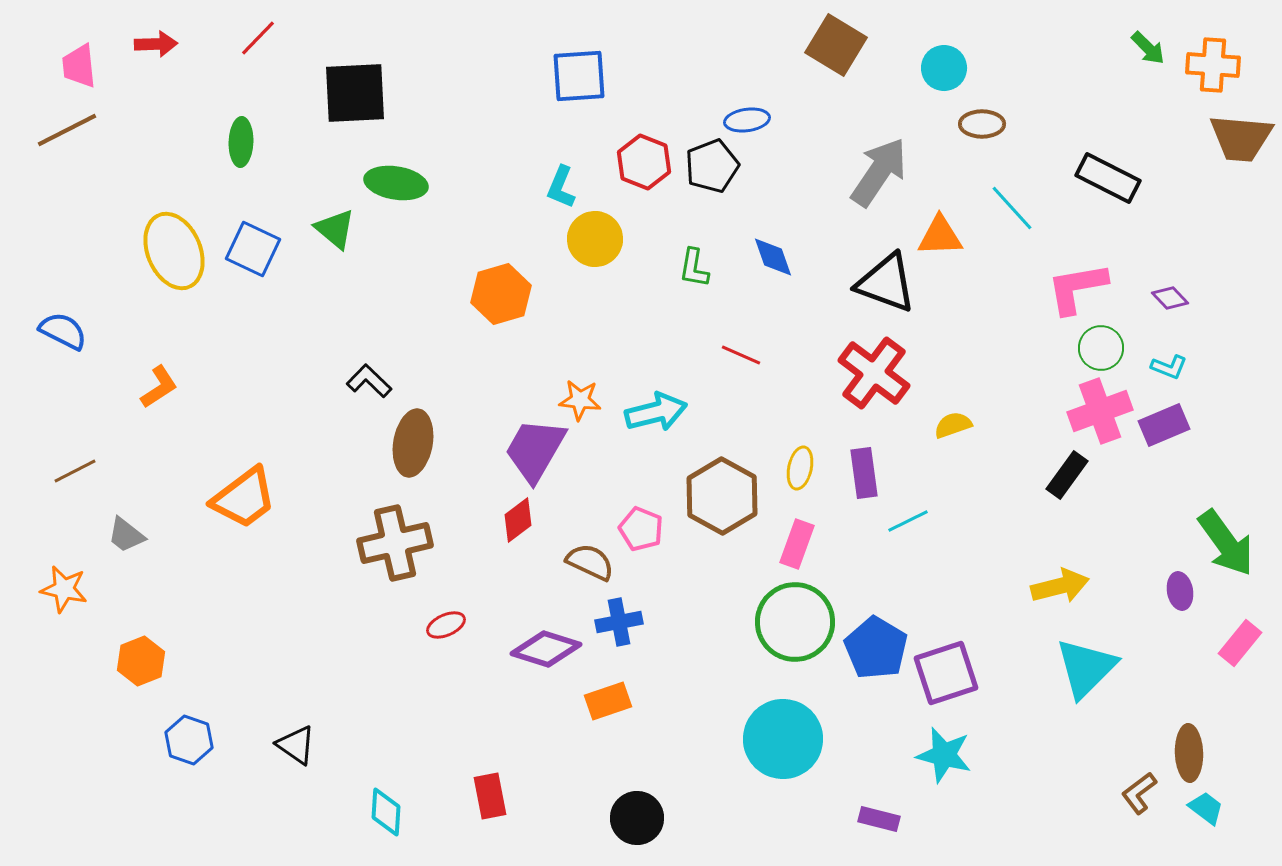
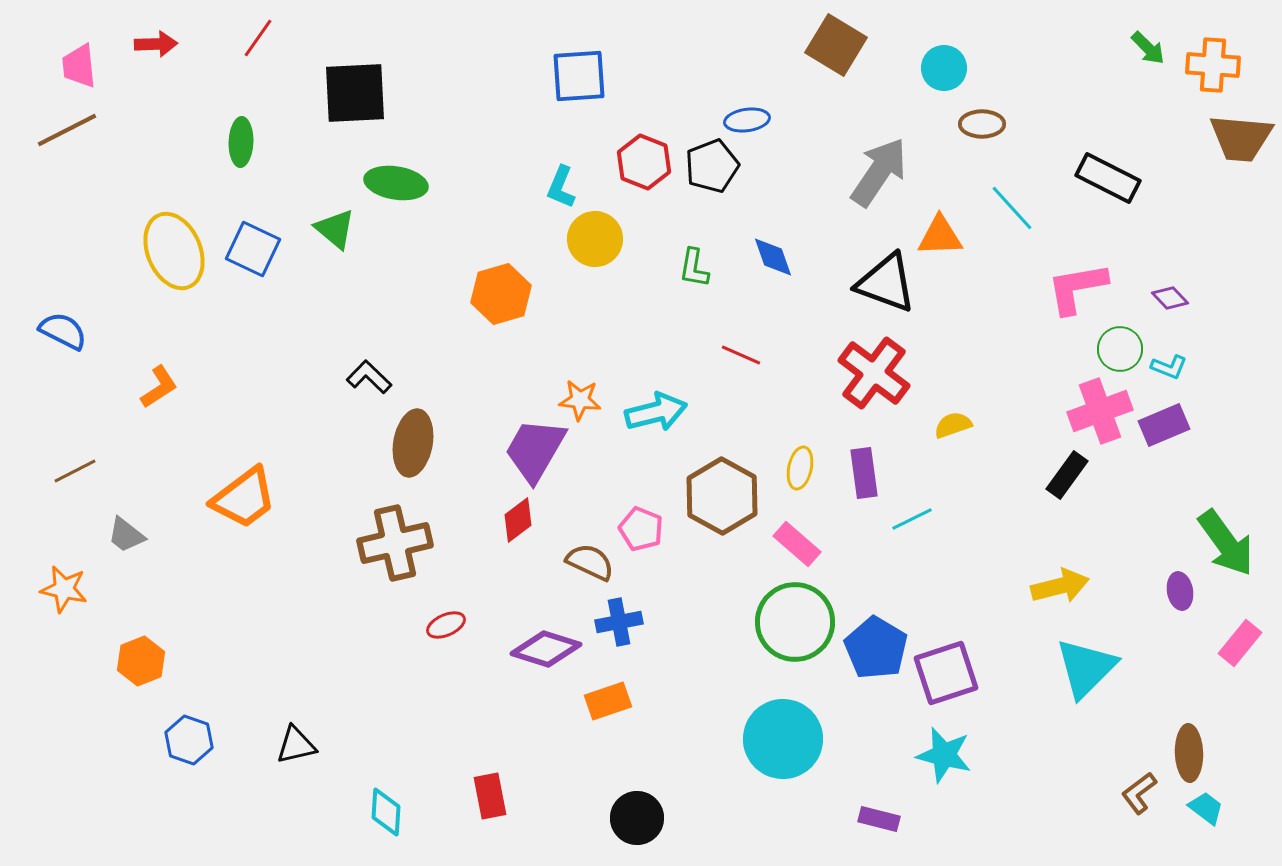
red line at (258, 38): rotated 9 degrees counterclockwise
green circle at (1101, 348): moved 19 px right, 1 px down
black L-shape at (369, 381): moved 4 px up
cyan line at (908, 521): moved 4 px right, 2 px up
pink rectangle at (797, 544): rotated 69 degrees counterclockwise
black triangle at (296, 745): rotated 48 degrees counterclockwise
